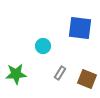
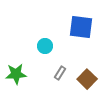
blue square: moved 1 px right, 1 px up
cyan circle: moved 2 px right
brown square: rotated 24 degrees clockwise
